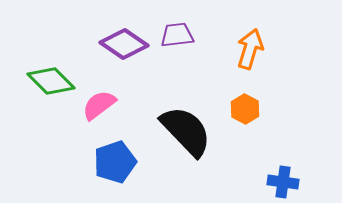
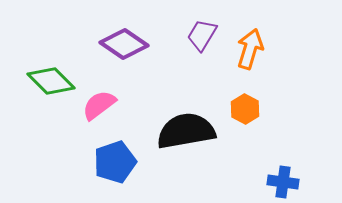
purple trapezoid: moved 25 px right; rotated 52 degrees counterclockwise
black semicircle: rotated 56 degrees counterclockwise
